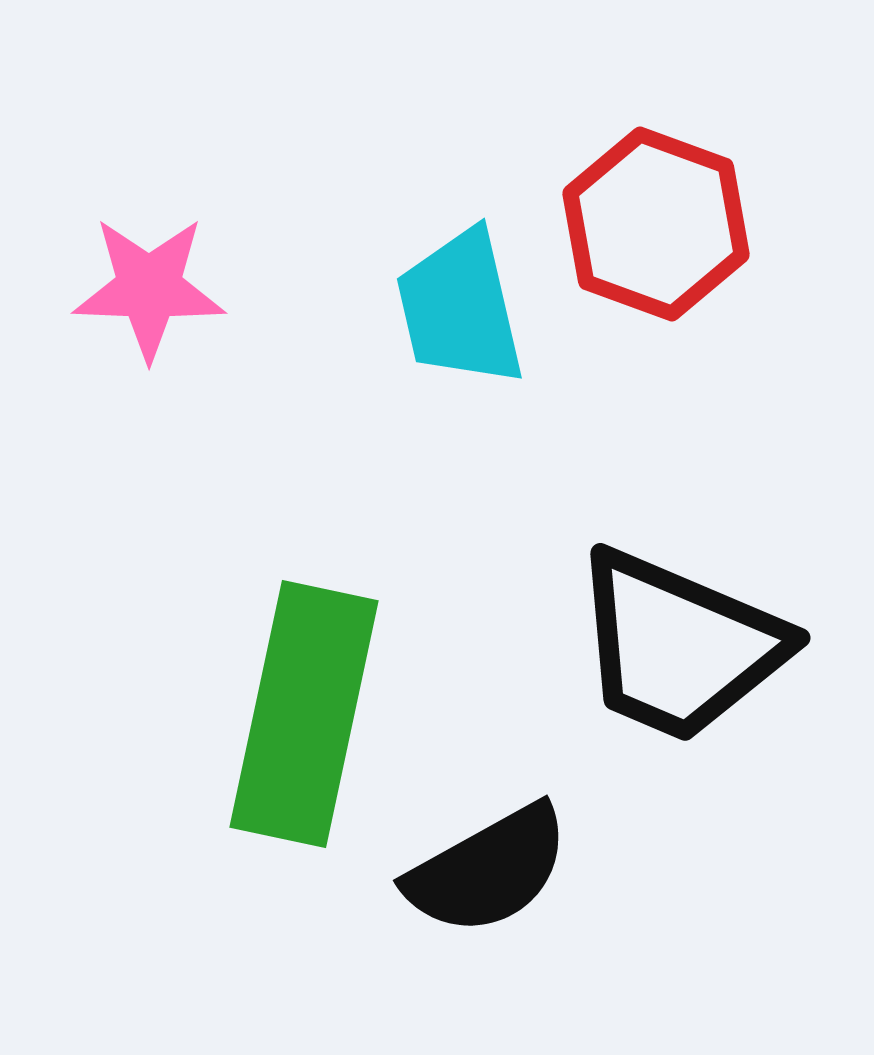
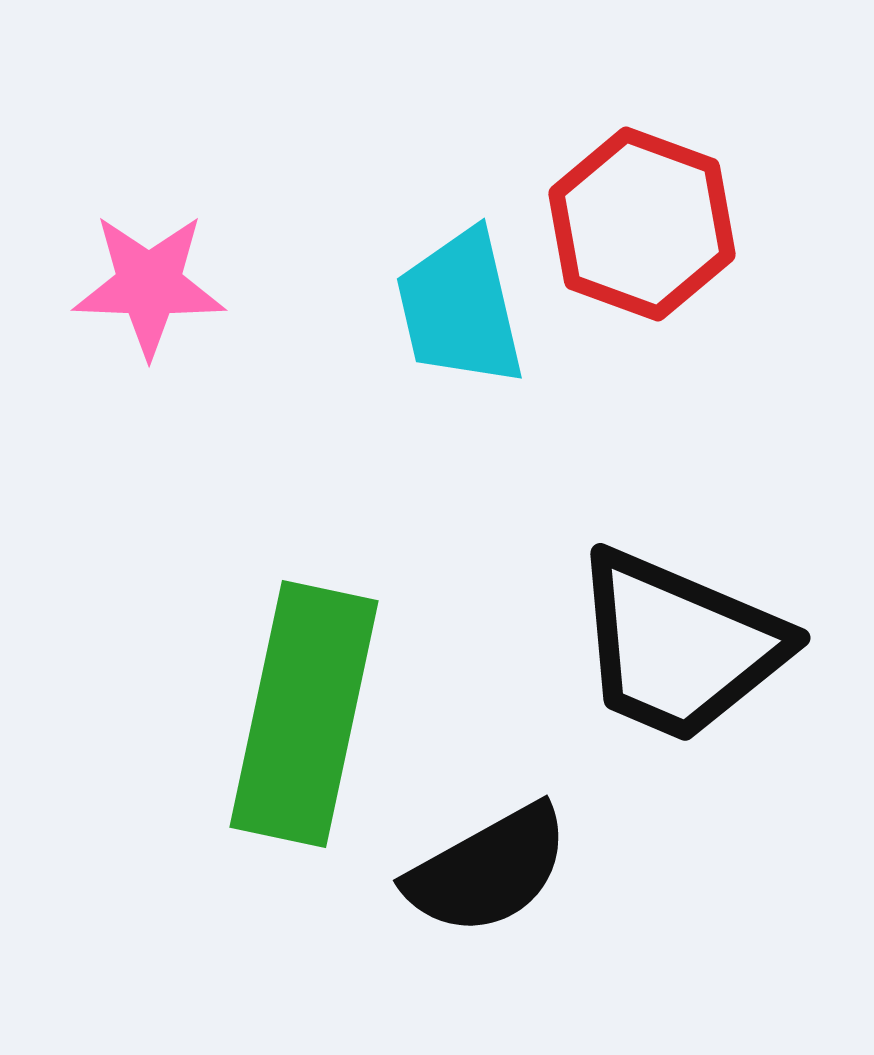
red hexagon: moved 14 px left
pink star: moved 3 px up
